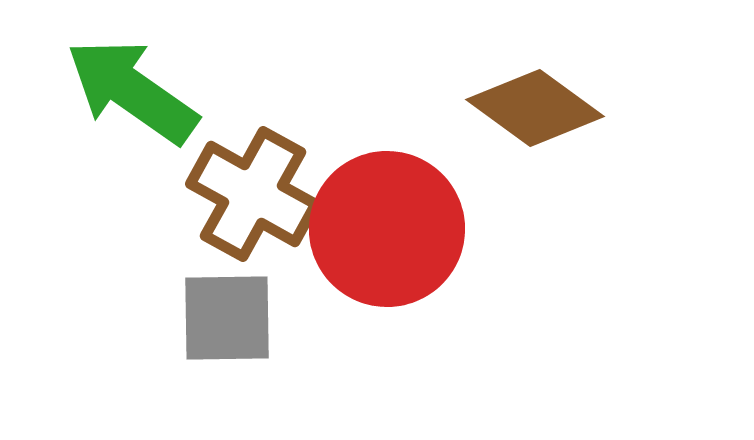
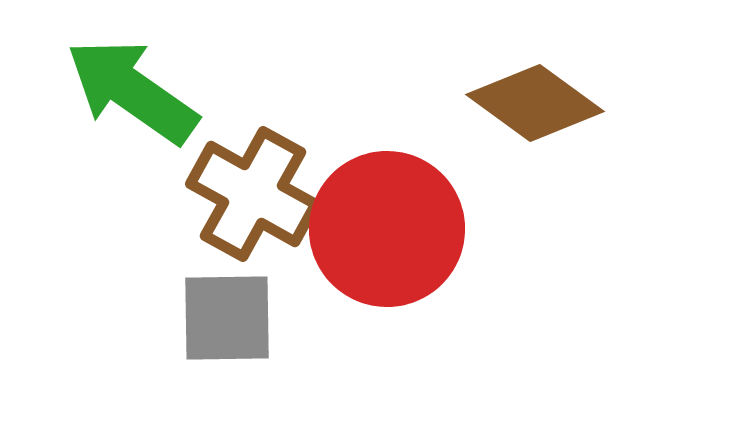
brown diamond: moved 5 px up
